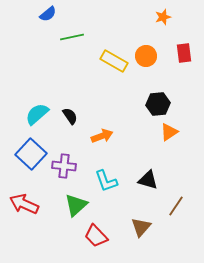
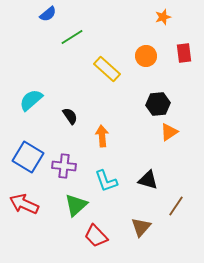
green line: rotated 20 degrees counterclockwise
yellow rectangle: moved 7 px left, 8 px down; rotated 12 degrees clockwise
cyan semicircle: moved 6 px left, 14 px up
orange arrow: rotated 75 degrees counterclockwise
blue square: moved 3 px left, 3 px down; rotated 12 degrees counterclockwise
